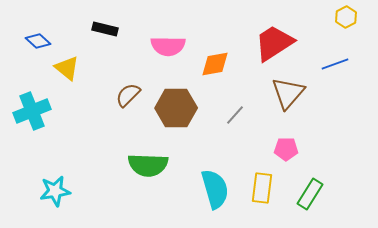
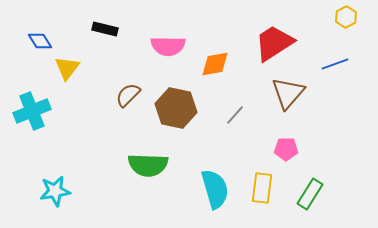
blue diamond: moved 2 px right; rotated 15 degrees clockwise
yellow triangle: rotated 28 degrees clockwise
brown hexagon: rotated 12 degrees clockwise
